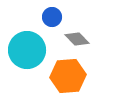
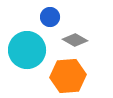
blue circle: moved 2 px left
gray diamond: moved 2 px left, 1 px down; rotated 15 degrees counterclockwise
